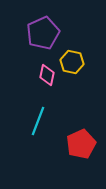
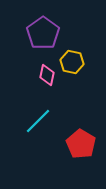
purple pentagon: rotated 12 degrees counterclockwise
cyan line: rotated 24 degrees clockwise
red pentagon: rotated 16 degrees counterclockwise
